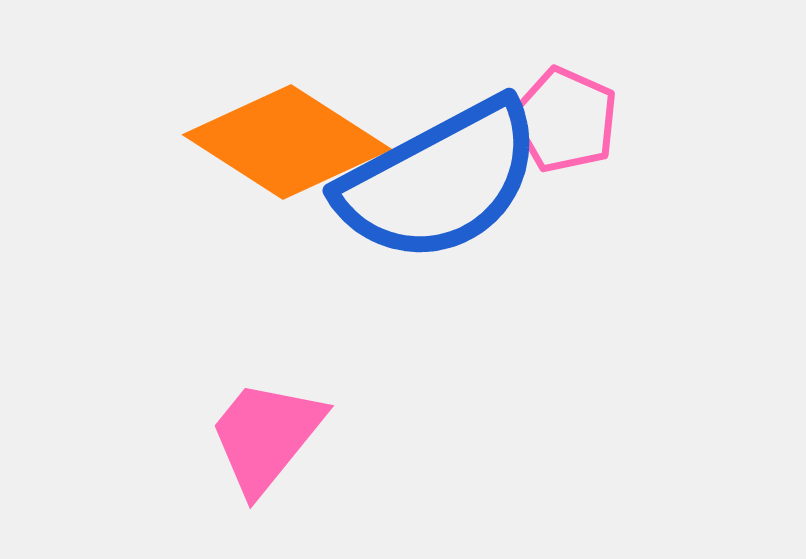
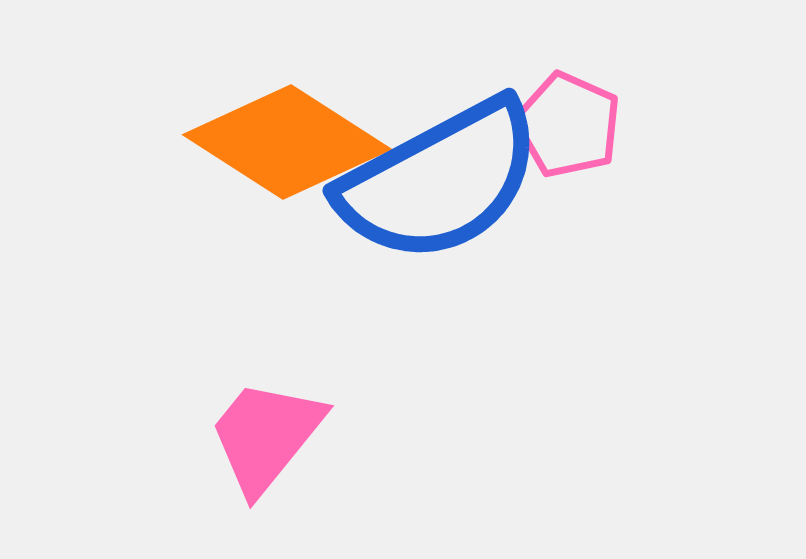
pink pentagon: moved 3 px right, 5 px down
